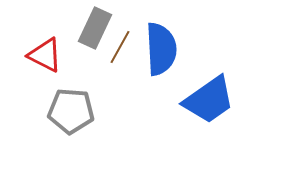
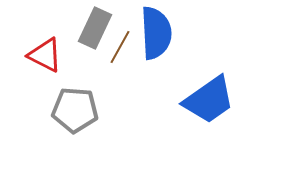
blue semicircle: moved 5 px left, 16 px up
gray pentagon: moved 4 px right, 1 px up
